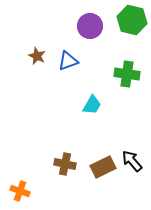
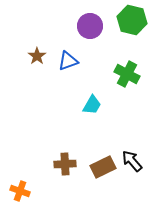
brown star: rotated 12 degrees clockwise
green cross: rotated 20 degrees clockwise
brown cross: rotated 15 degrees counterclockwise
